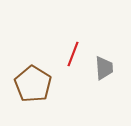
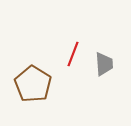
gray trapezoid: moved 4 px up
